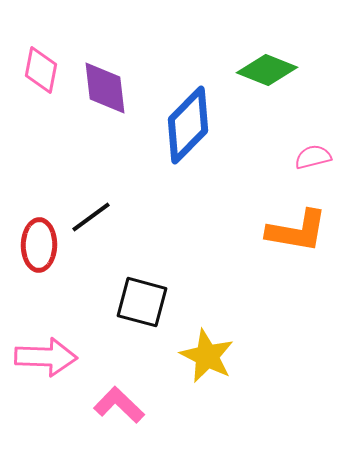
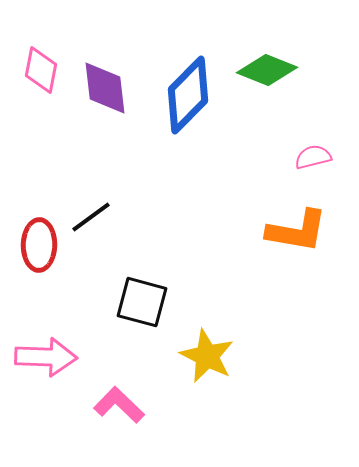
blue diamond: moved 30 px up
